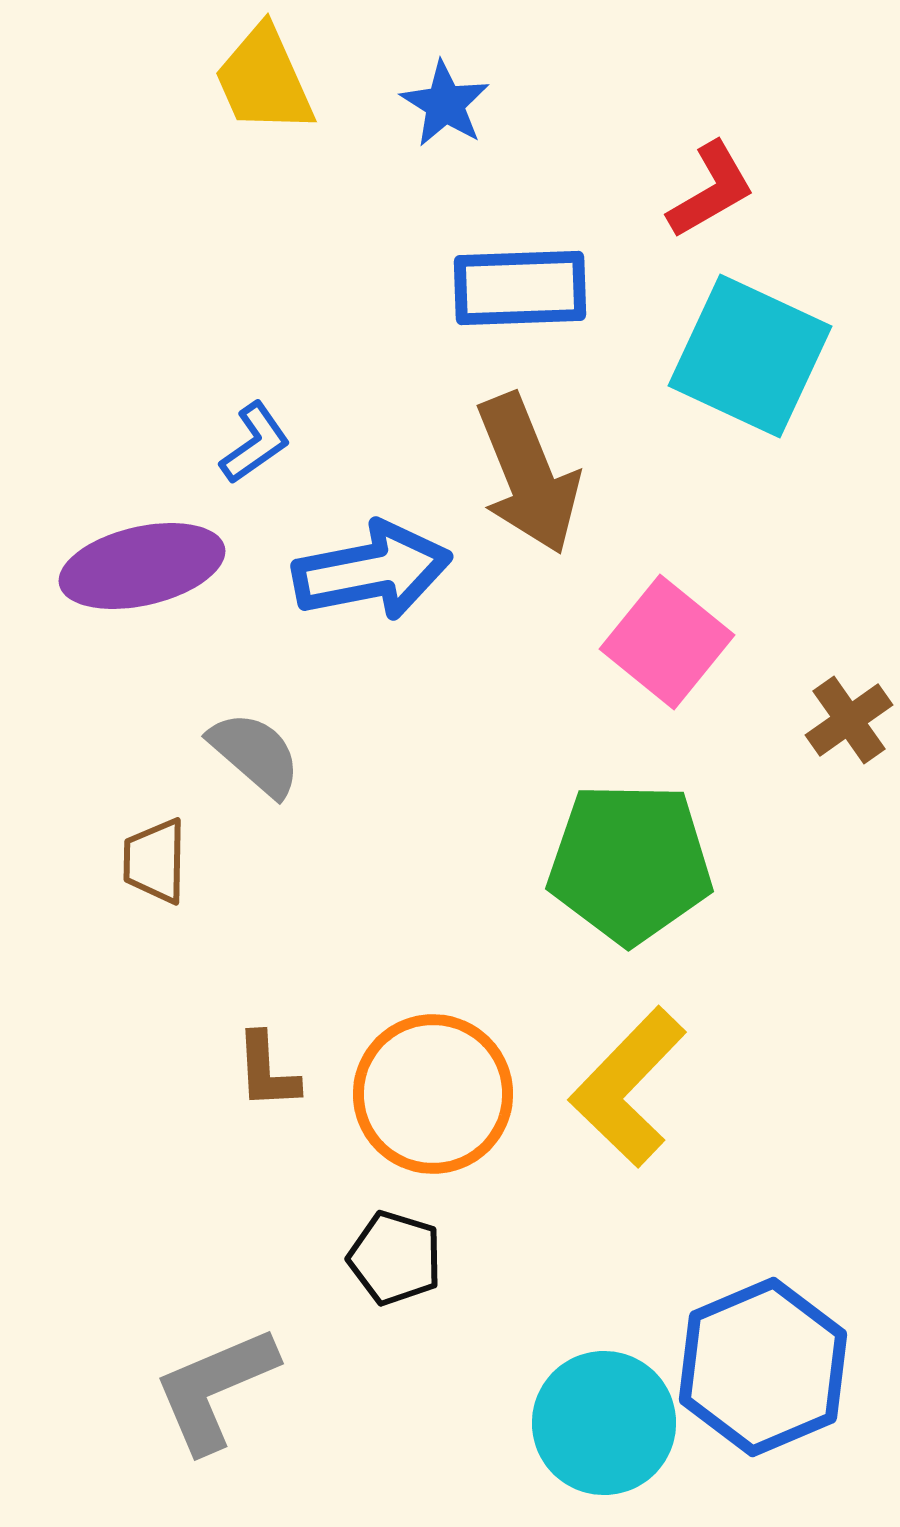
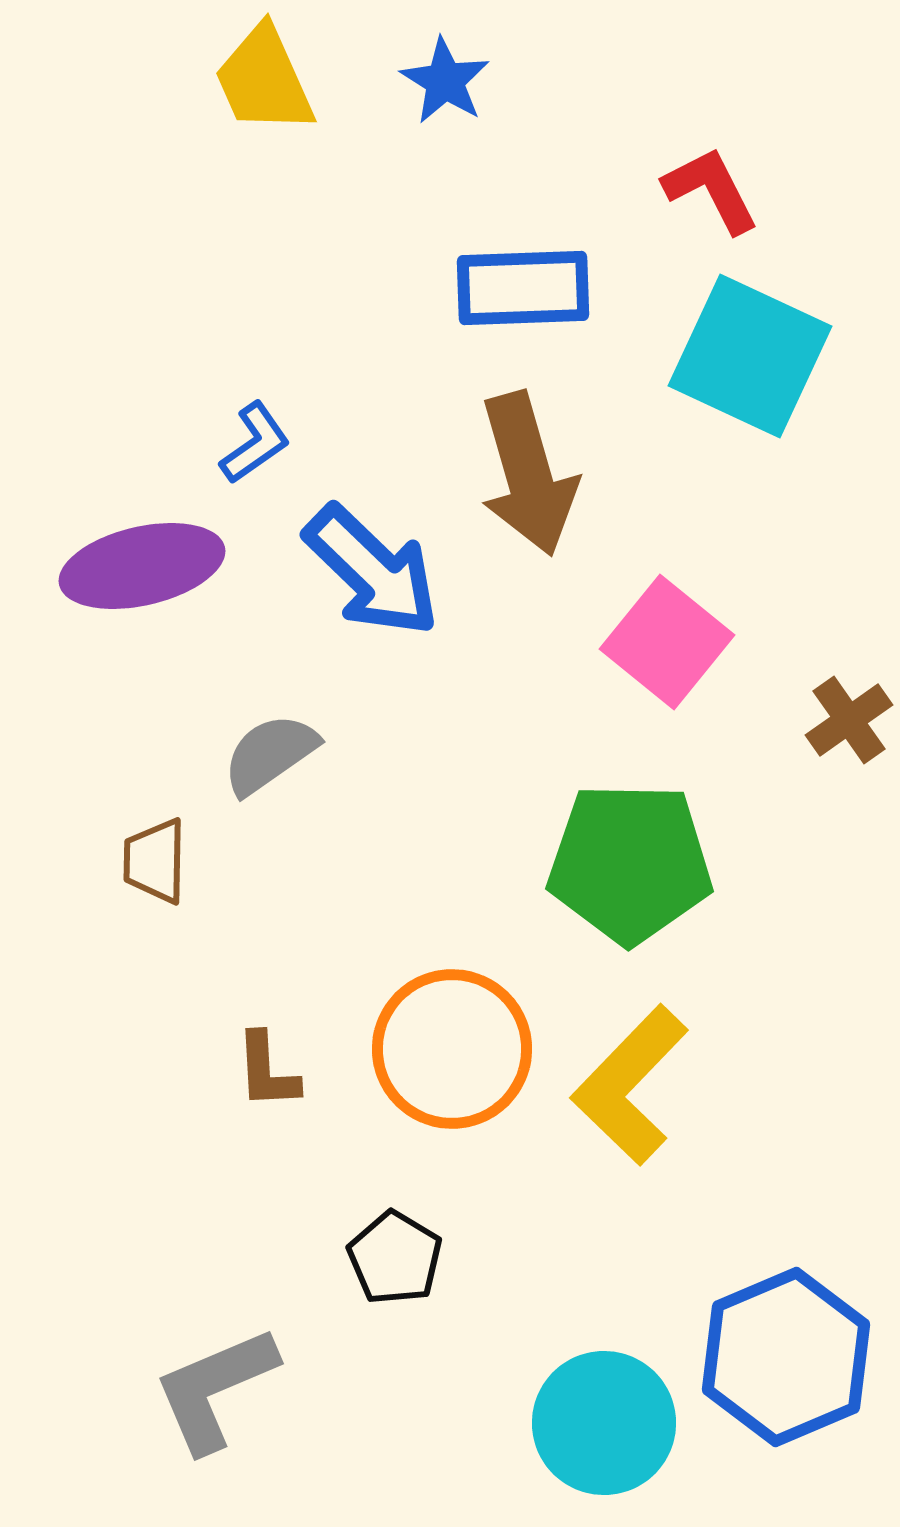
blue star: moved 23 px up
red L-shape: rotated 87 degrees counterclockwise
blue rectangle: moved 3 px right
brown arrow: rotated 6 degrees clockwise
blue arrow: rotated 55 degrees clockwise
gray semicircle: moved 15 px right; rotated 76 degrees counterclockwise
yellow L-shape: moved 2 px right, 2 px up
orange circle: moved 19 px right, 45 px up
black pentagon: rotated 14 degrees clockwise
blue hexagon: moved 23 px right, 10 px up
